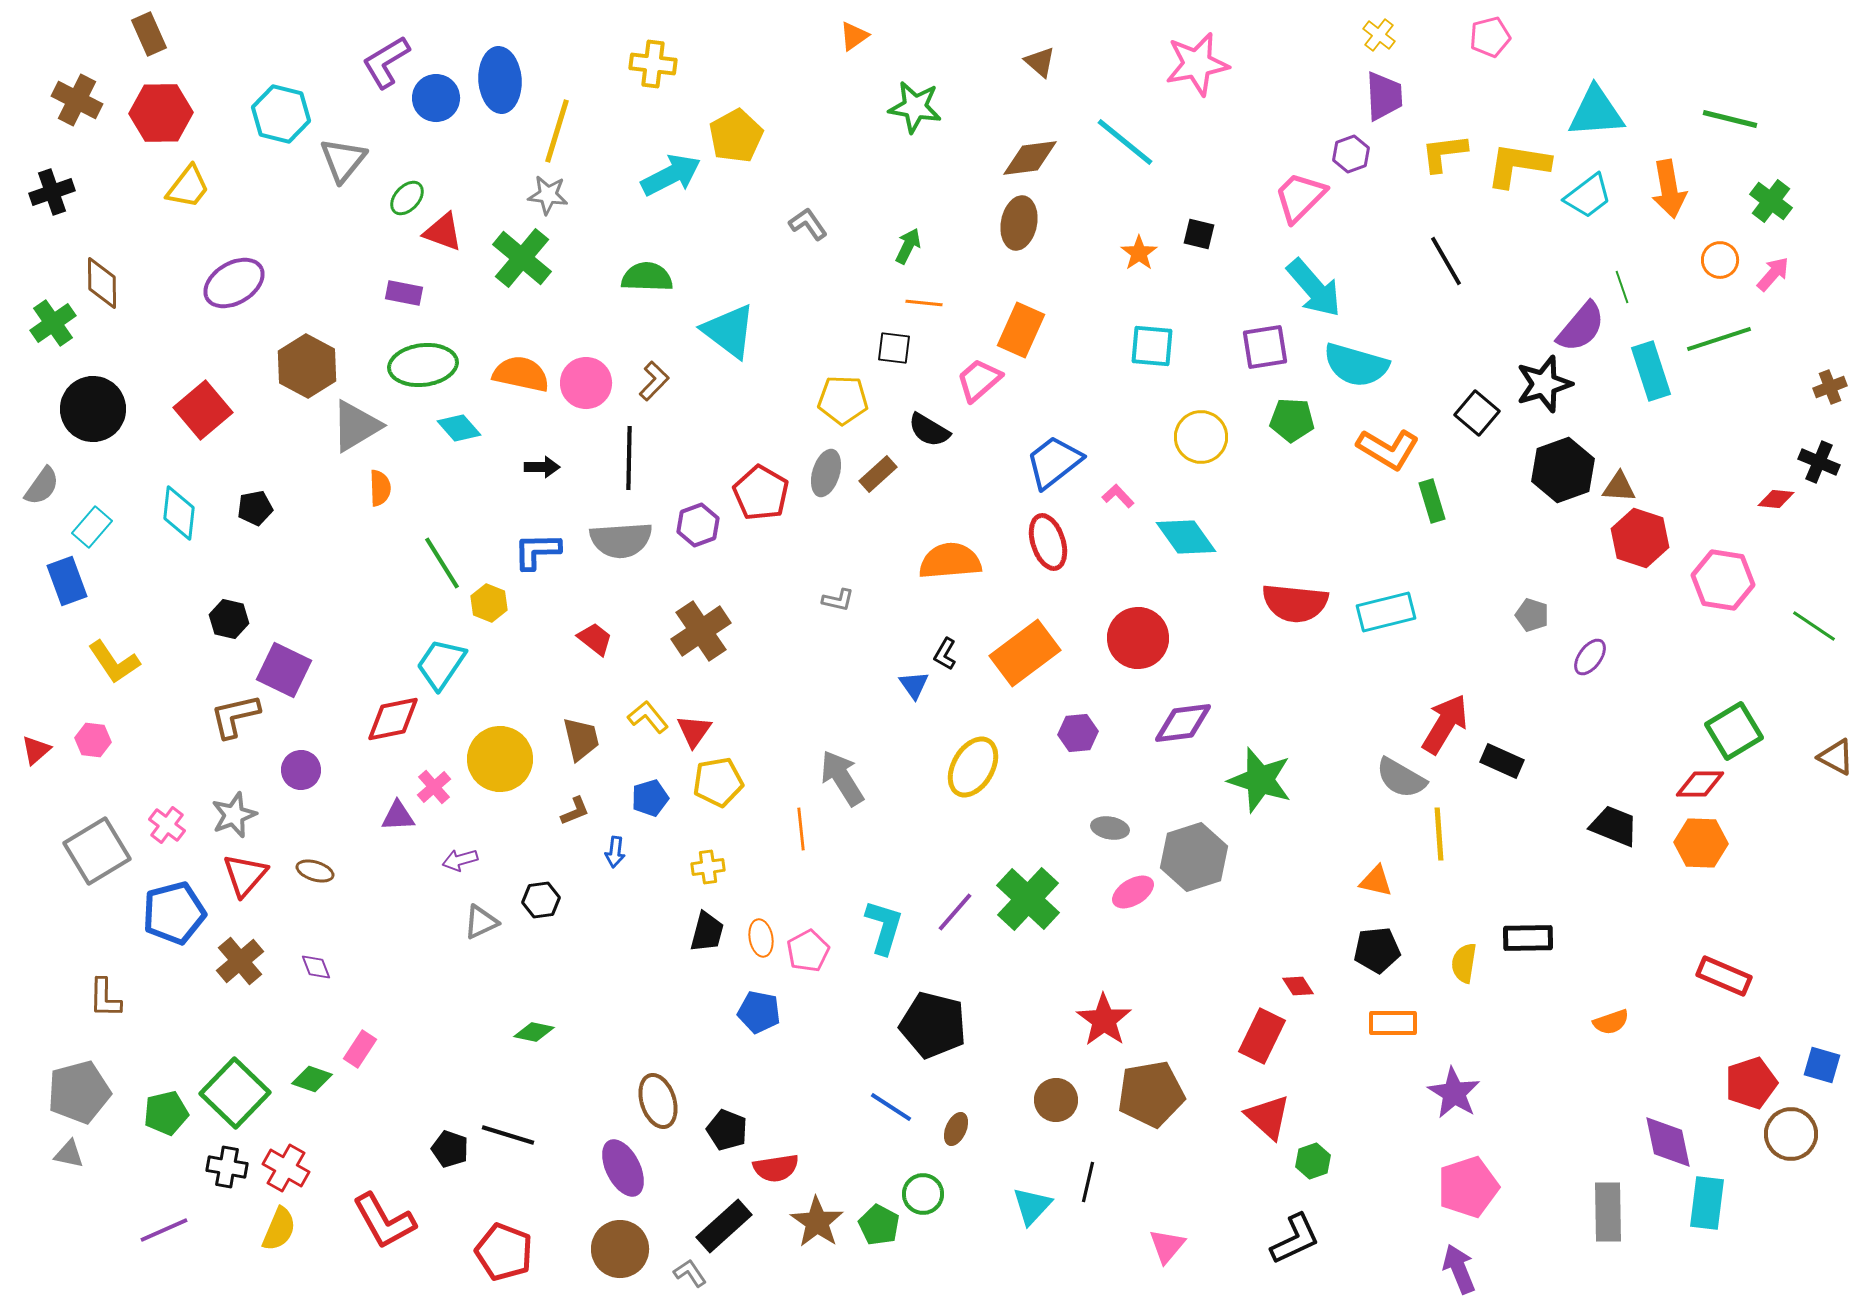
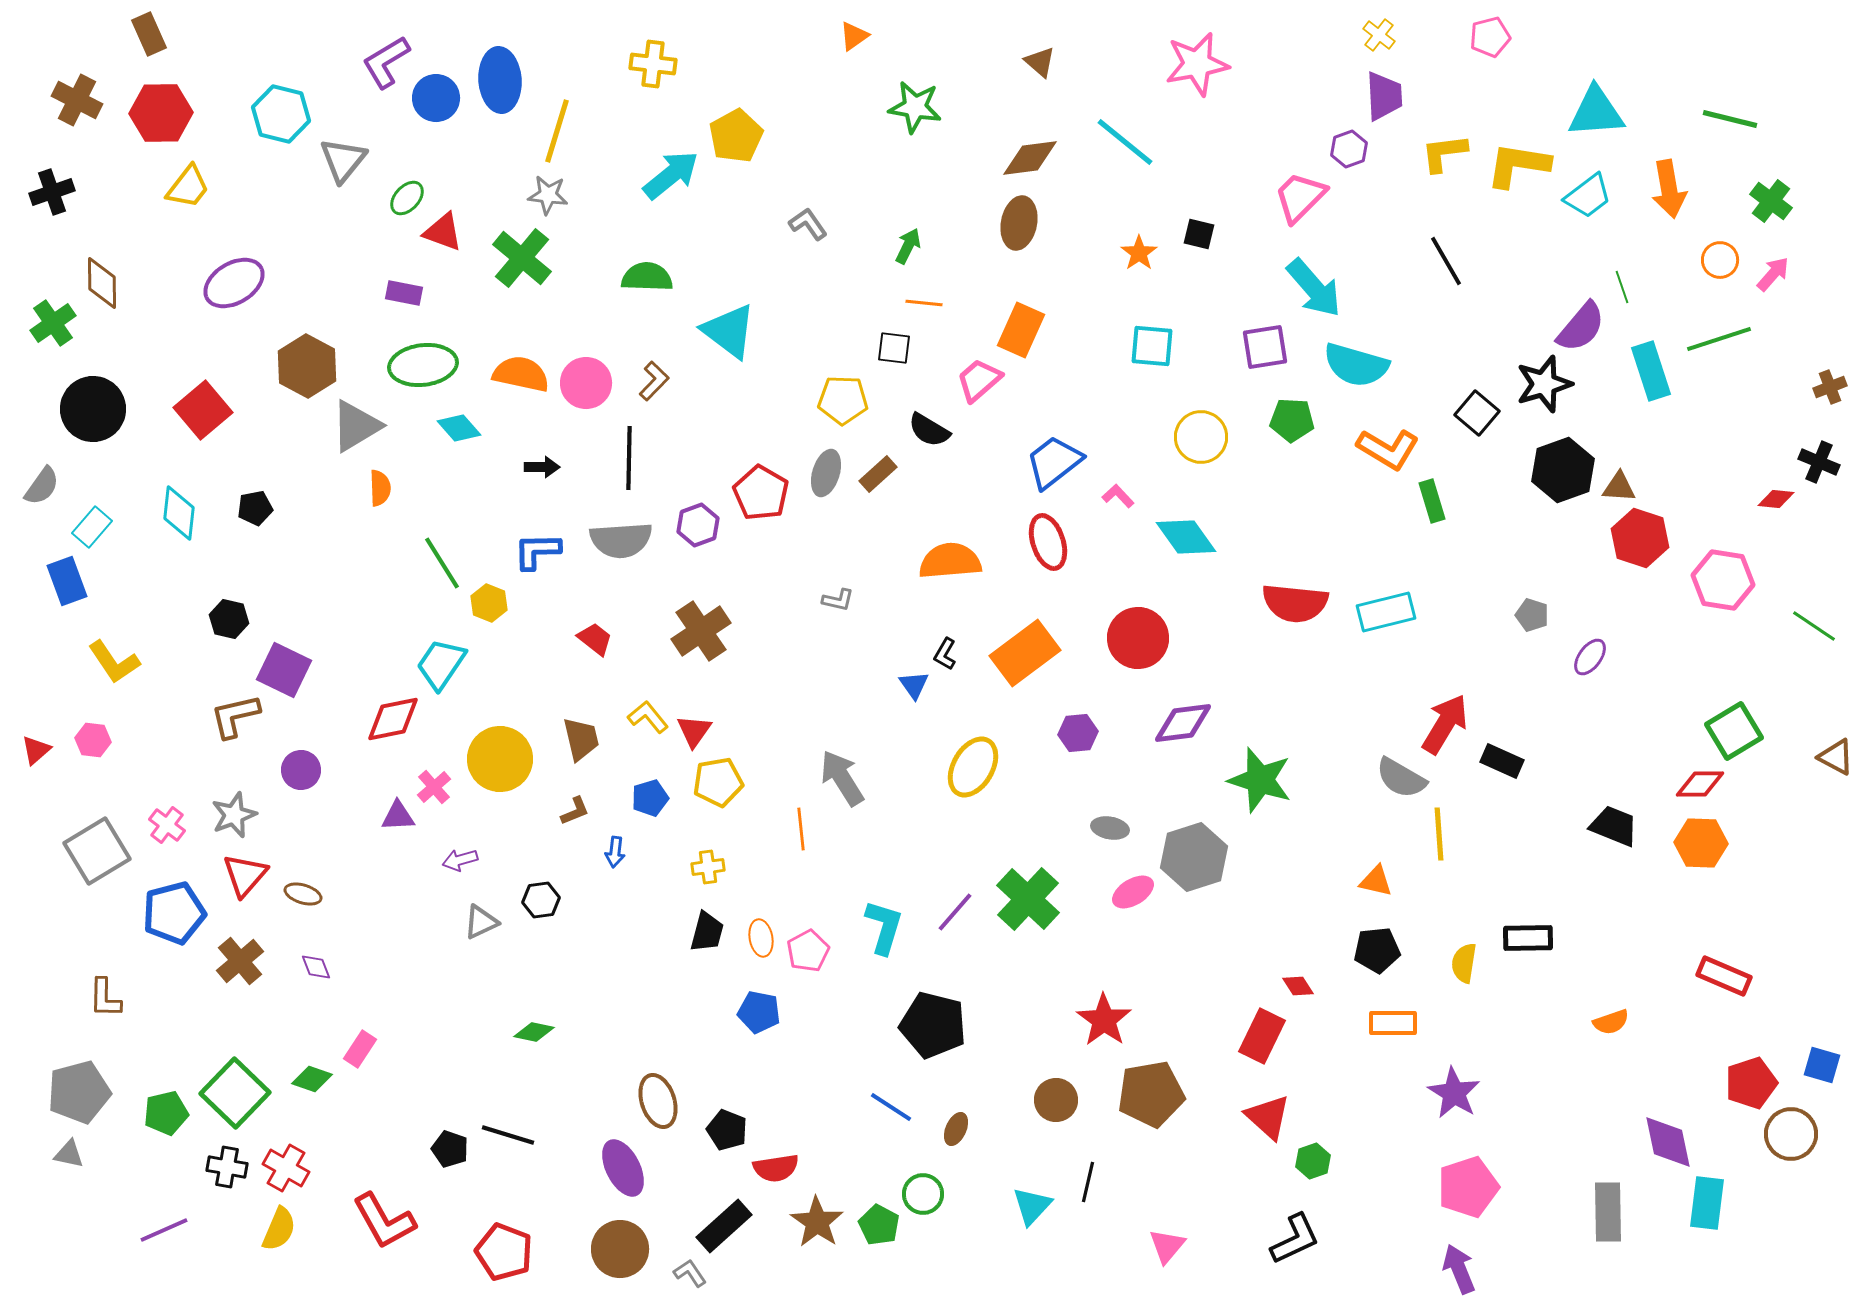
purple hexagon at (1351, 154): moved 2 px left, 5 px up
cyan arrow at (671, 175): rotated 12 degrees counterclockwise
brown ellipse at (315, 871): moved 12 px left, 23 px down
